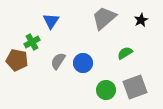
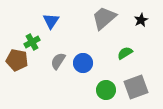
gray square: moved 1 px right
